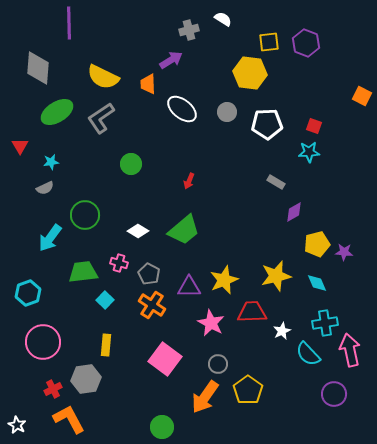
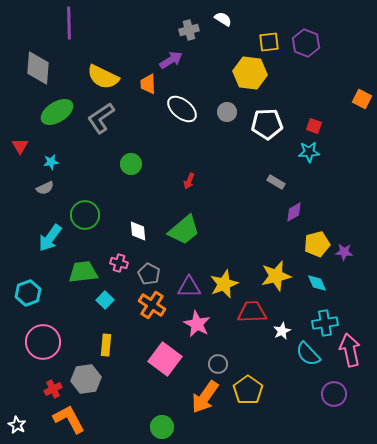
orange square at (362, 96): moved 3 px down
white diamond at (138, 231): rotated 55 degrees clockwise
yellow star at (224, 280): moved 4 px down
pink star at (211, 323): moved 14 px left, 1 px down
